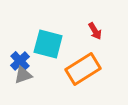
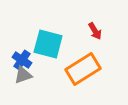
blue cross: moved 2 px right, 1 px up; rotated 12 degrees counterclockwise
